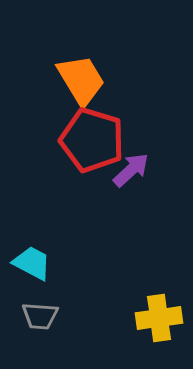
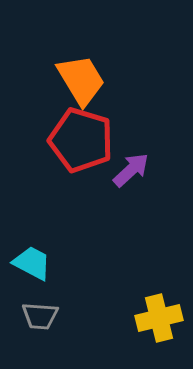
red pentagon: moved 11 px left
yellow cross: rotated 6 degrees counterclockwise
